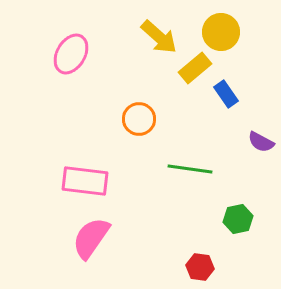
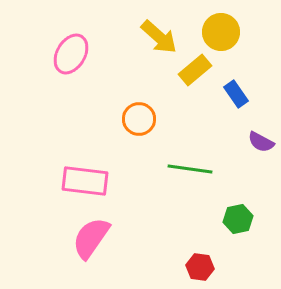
yellow rectangle: moved 2 px down
blue rectangle: moved 10 px right
